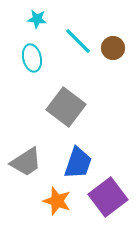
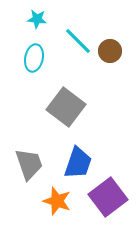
brown circle: moved 3 px left, 3 px down
cyan ellipse: moved 2 px right; rotated 24 degrees clockwise
gray trapezoid: moved 3 px right, 2 px down; rotated 76 degrees counterclockwise
